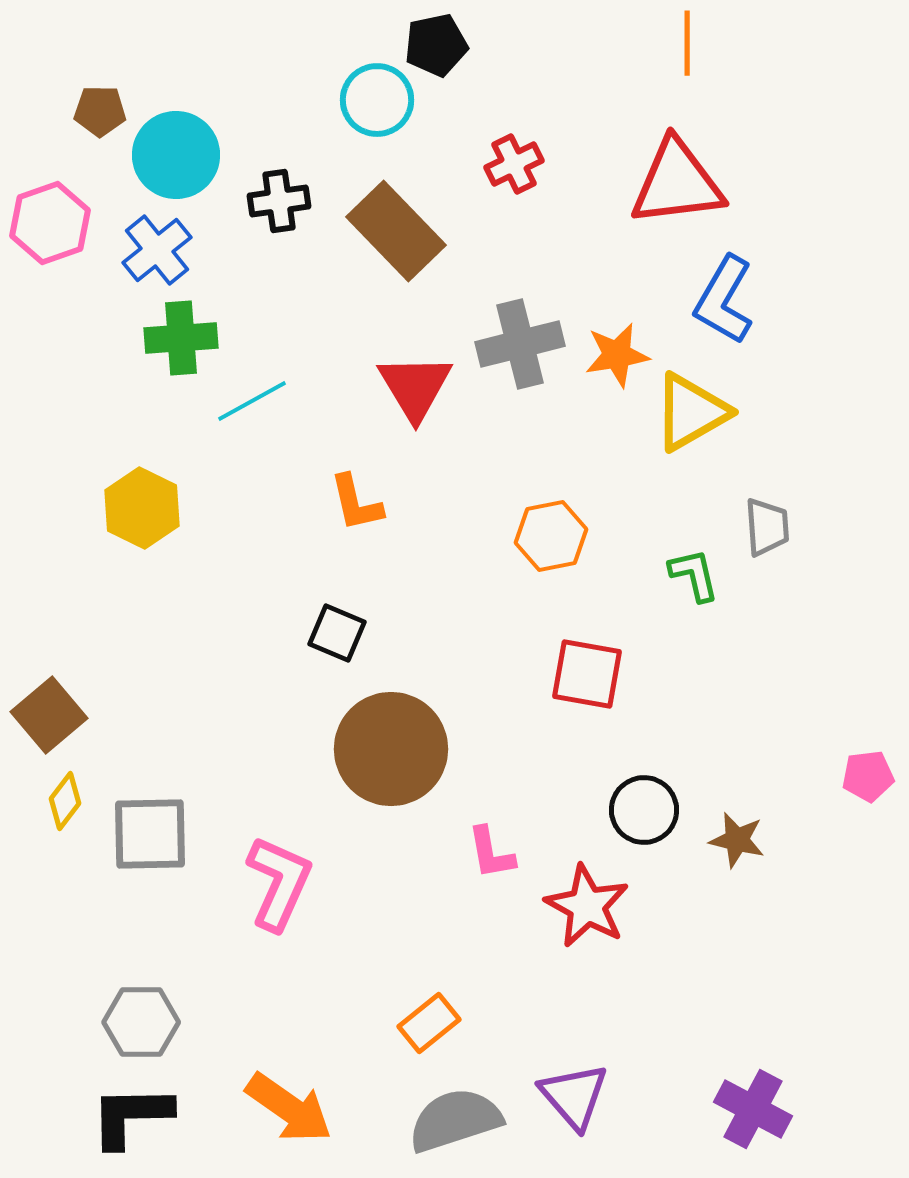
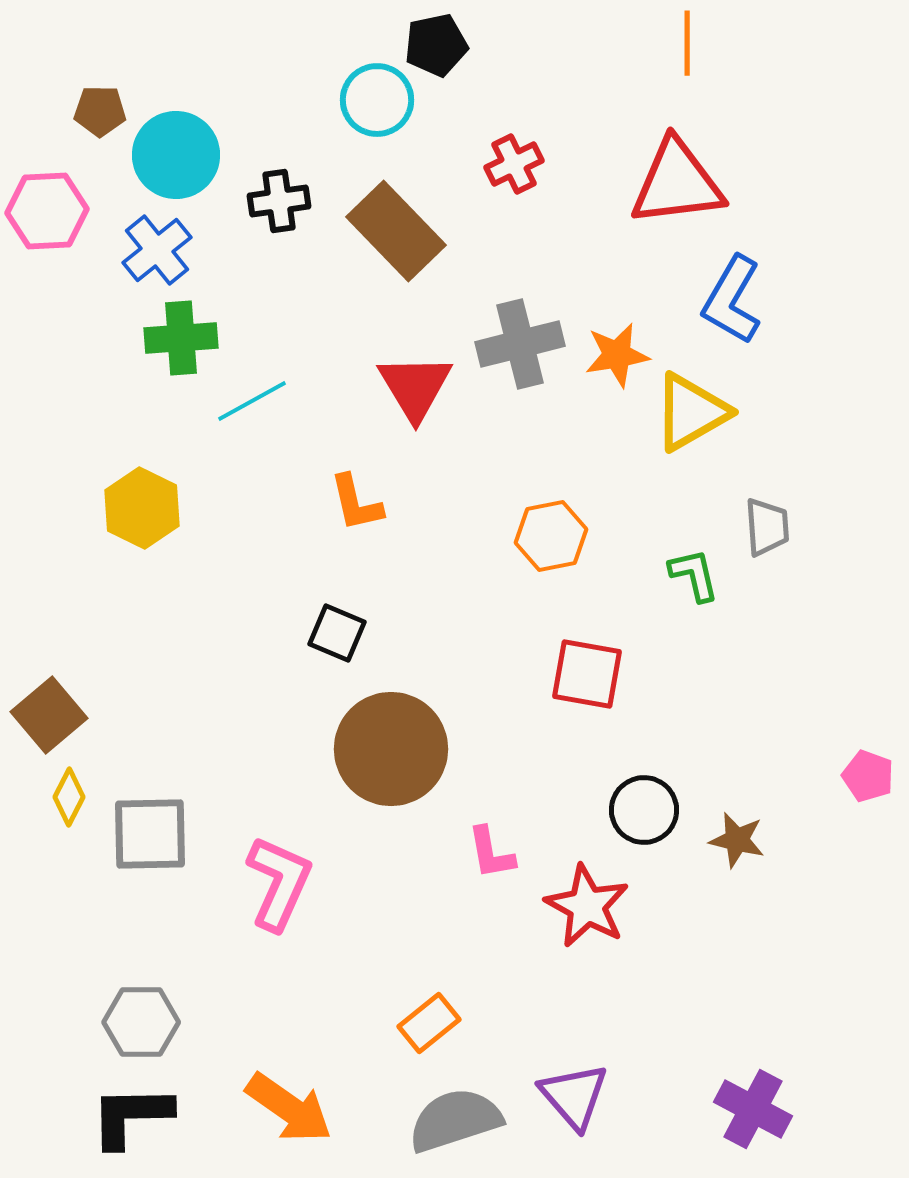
pink hexagon at (50, 223): moved 3 px left, 12 px up; rotated 16 degrees clockwise
blue L-shape at (724, 300): moved 8 px right
pink pentagon at (868, 776): rotated 27 degrees clockwise
yellow diamond at (65, 801): moved 4 px right, 4 px up; rotated 10 degrees counterclockwise
